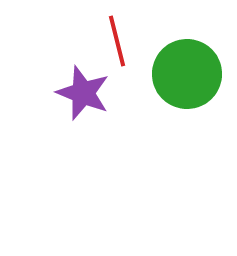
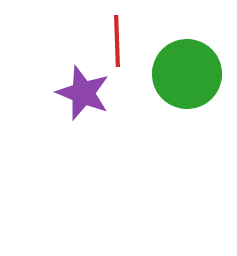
red line: rotated 12 degrees clockwise
